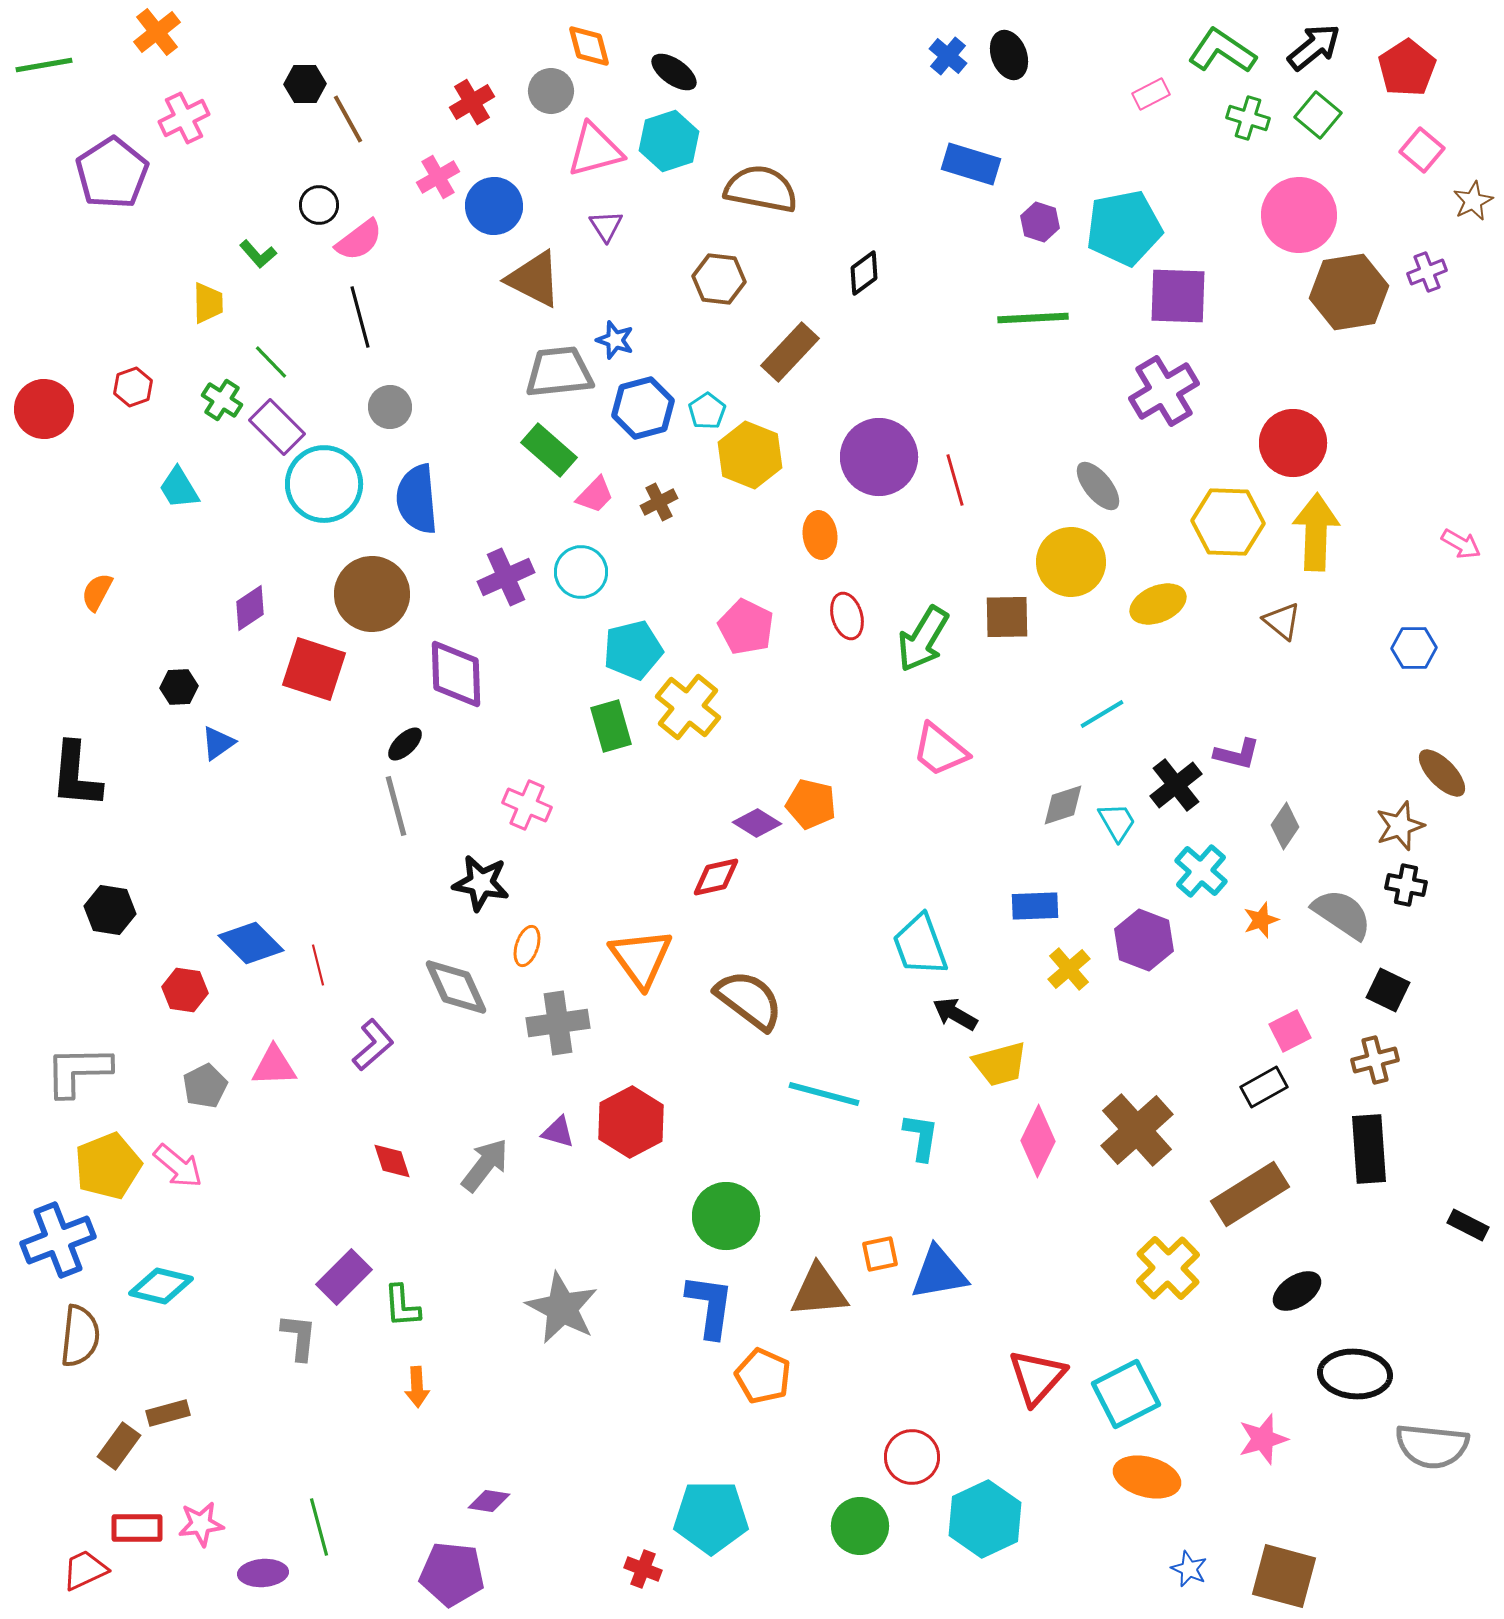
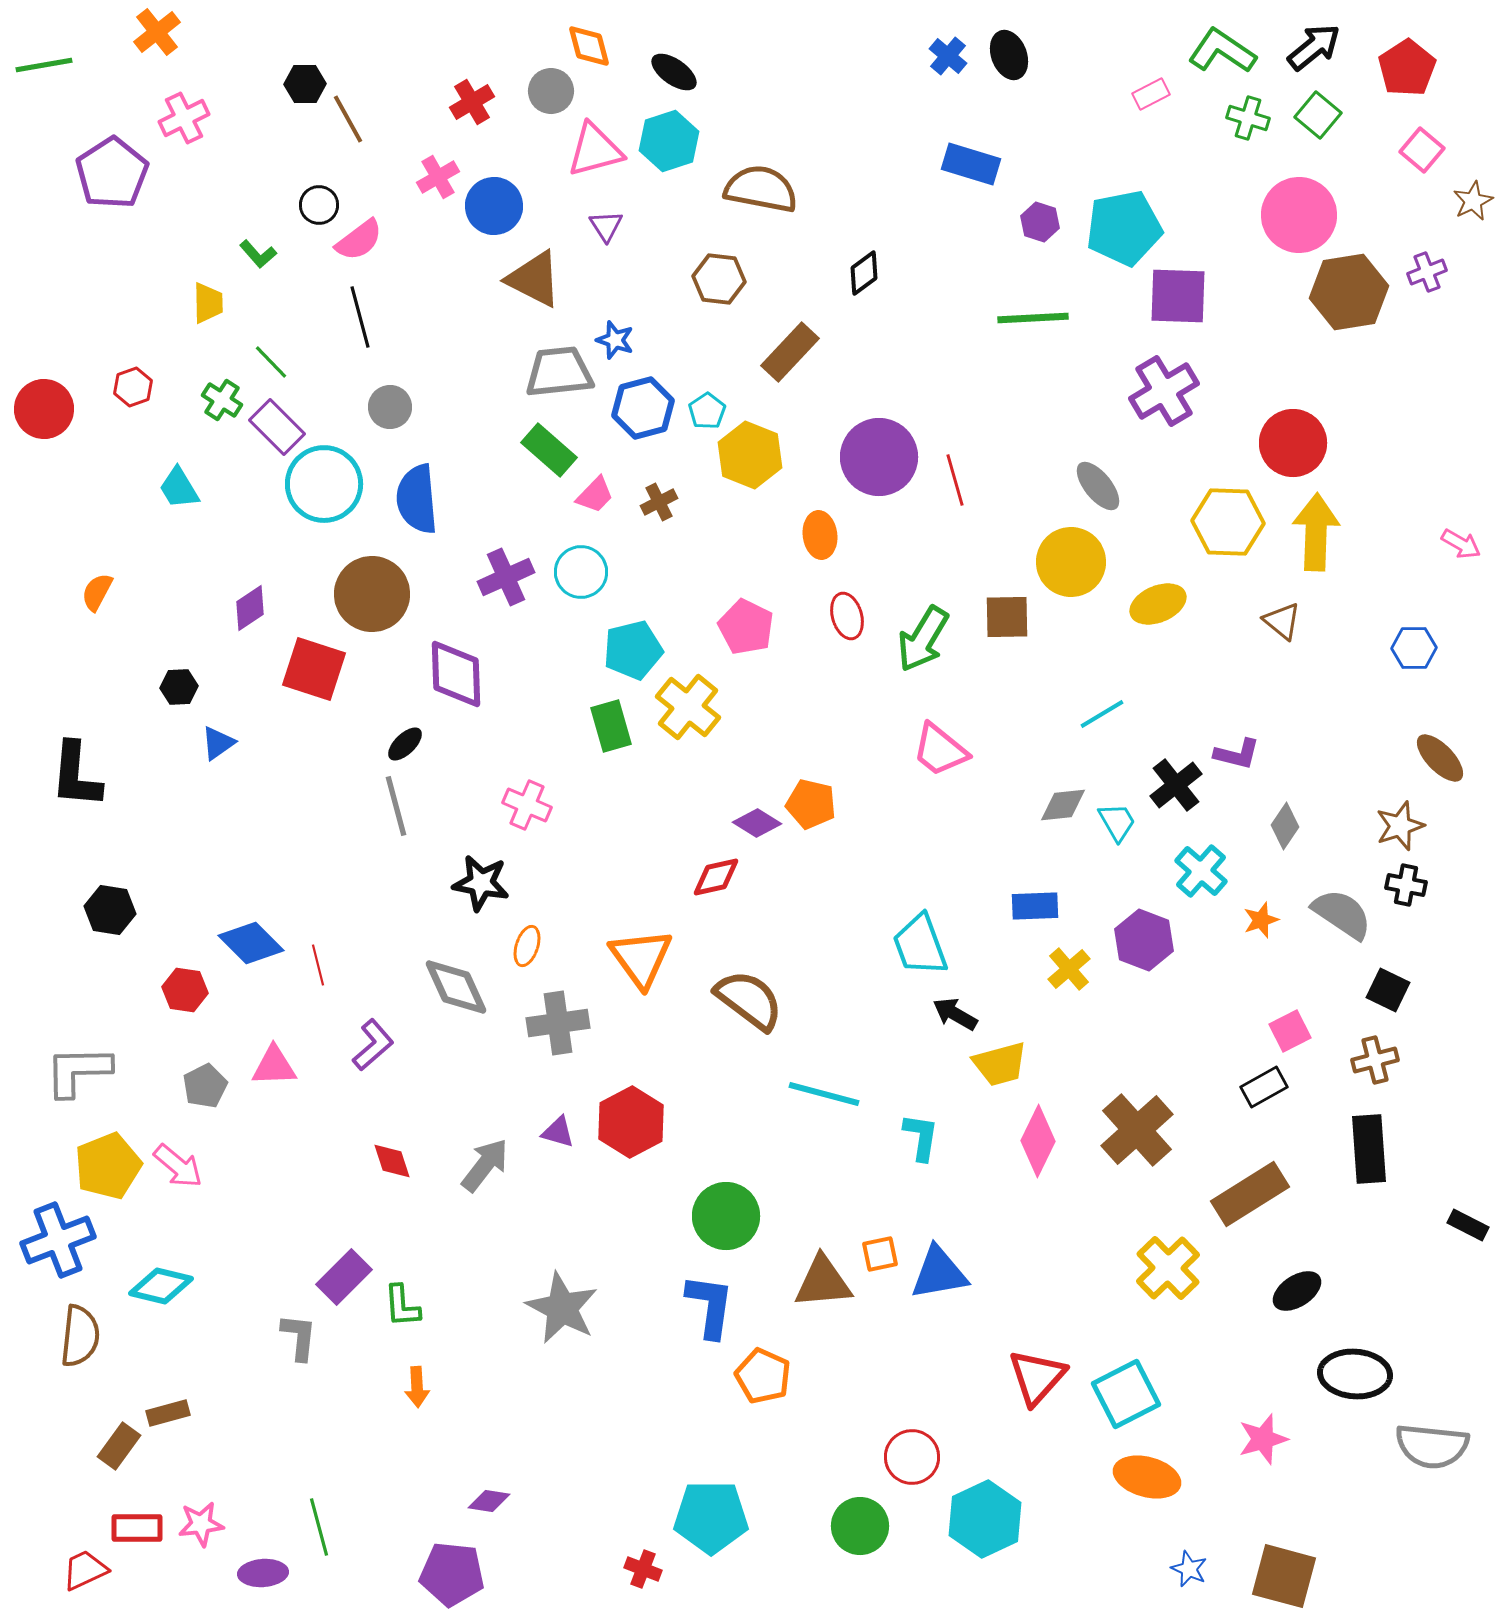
brown ellipse at (1442, 773): moved 2 px left, 15 px up
gray diamond at (1063, 805): rotated 12 degrees clockwise
brown triangle at (819, 1291): moved 4 px right, 9 px up
